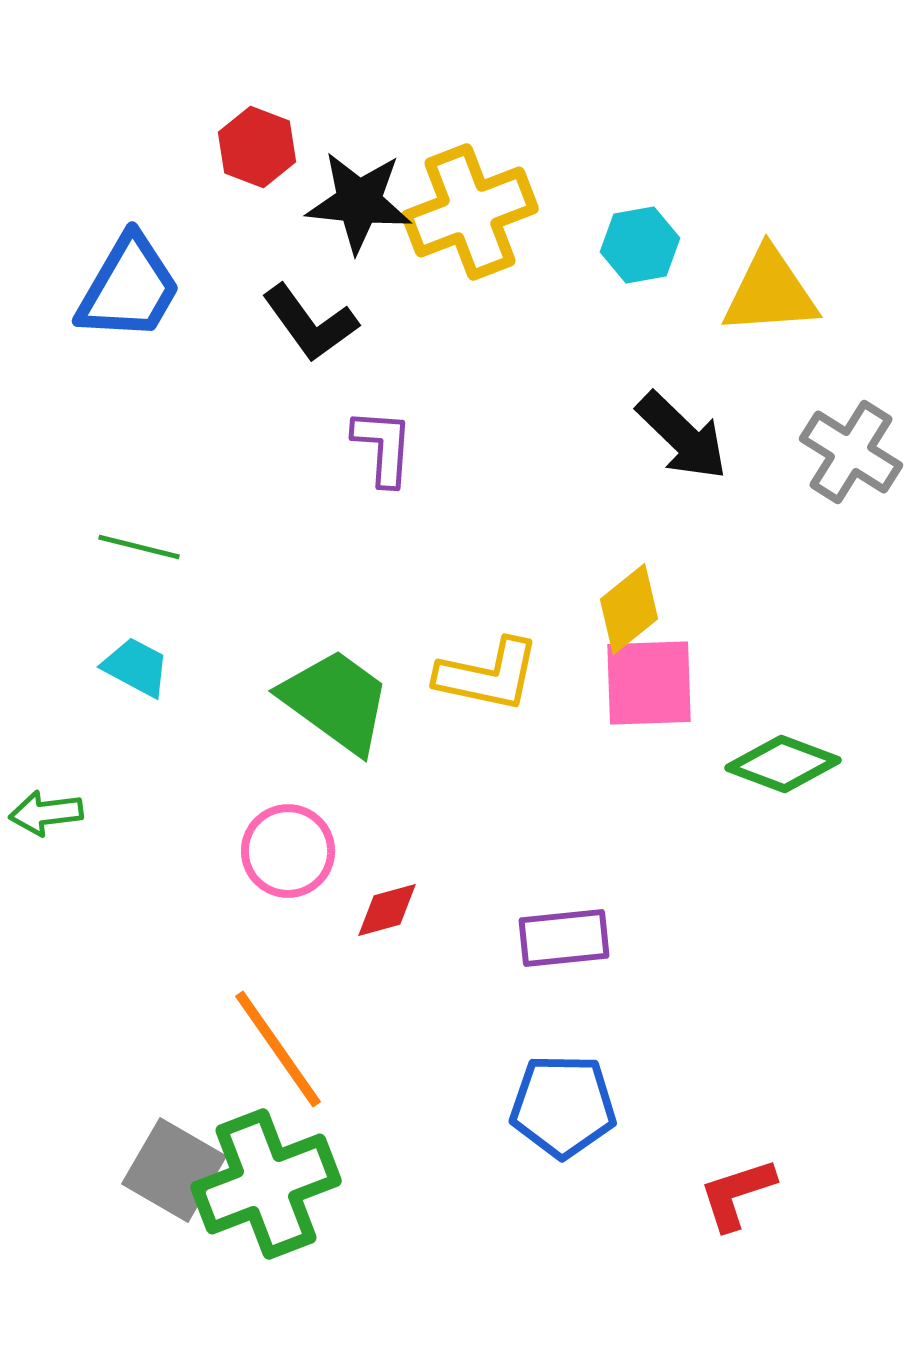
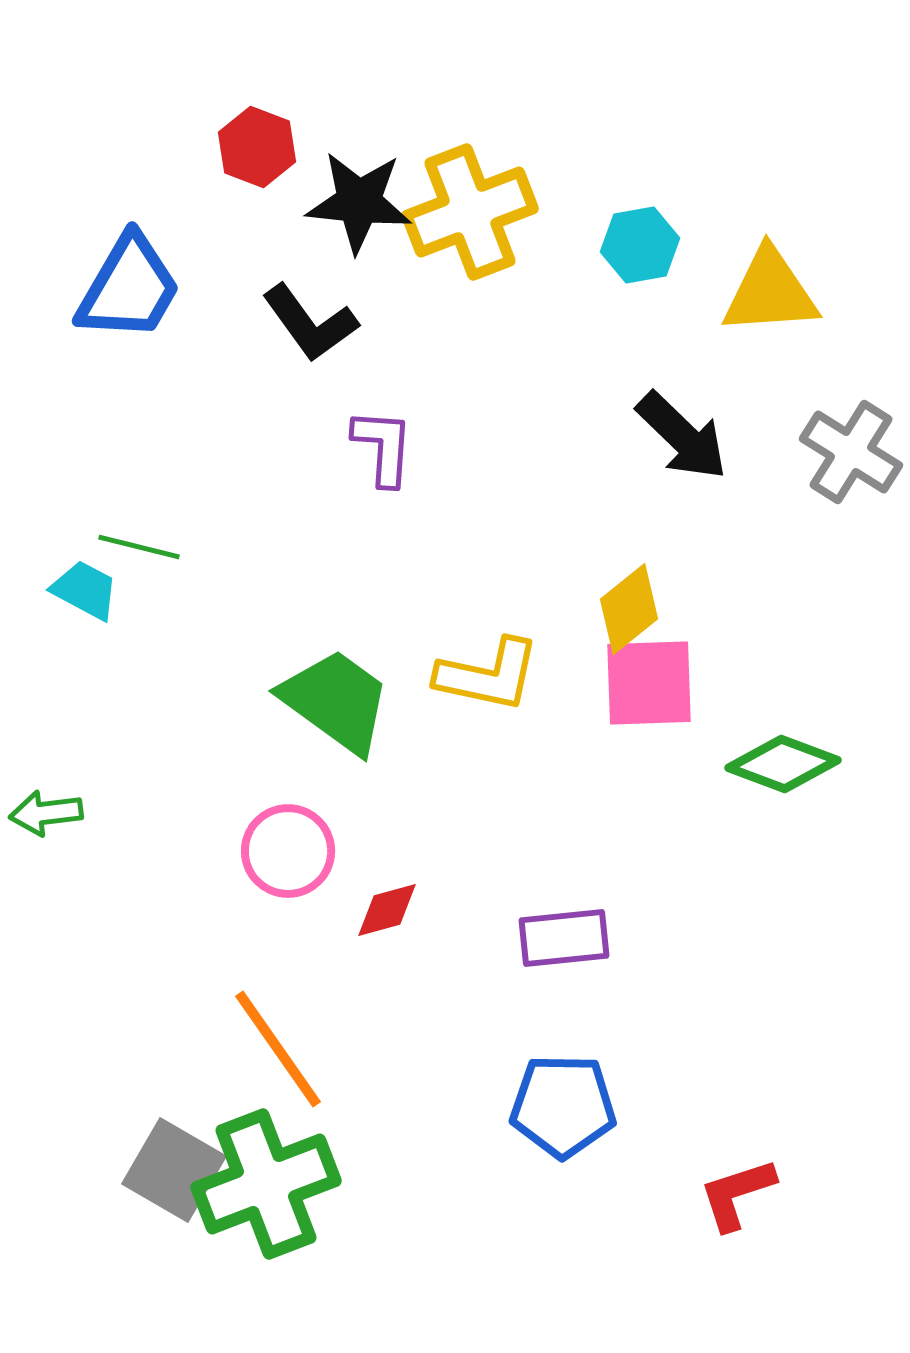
cyan trapezoid: moved 51 px left, 77 px up
